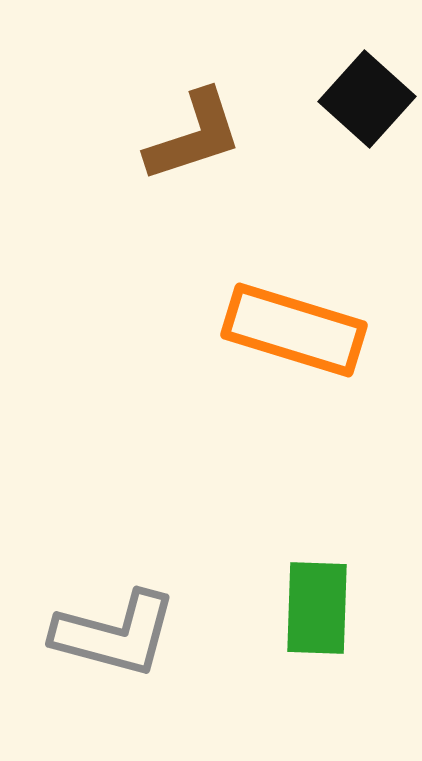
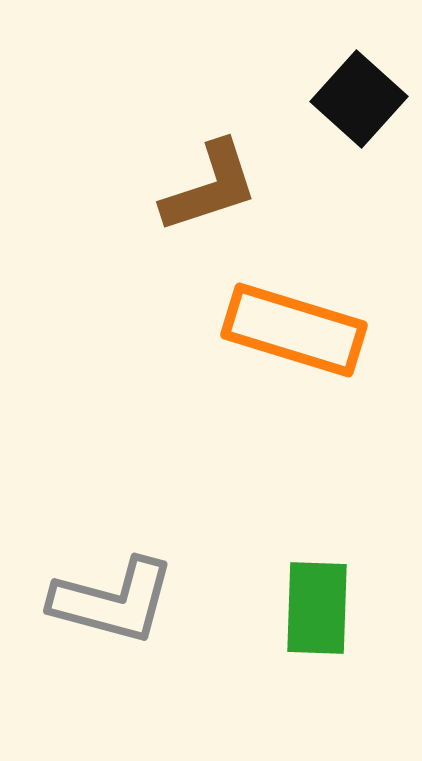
black square: moved 8 px left
brown L-shape: moved 16 px right, 51 px down
gray L-shape: moved 2 px left, 33 px up
